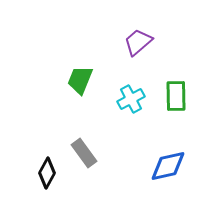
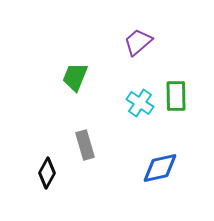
green trapezoid: moved 5 px left, 3 px up
cyan cross: moved 9 px right, 4 px down; rotated 28 degrees counterclockwise
gray rectangle: moved 1 px right, 8 px up; rotated 20 degrees clockwise
blue diamond: moved 8 px left, 2 px down
